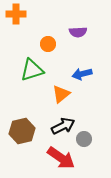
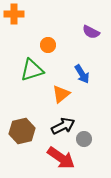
orange cross: moved 2 px left
purple semicircle: moved 13 px right; rotated 30 degrees clockwise
orange circle: moved 1 px down
blue arrow: rotated 108 degrees counterclockwise
